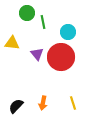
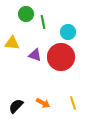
green circle: moved 1 px left, 1 px down
purple triangle: moved 2 px left, 1 px down; rotated 32 degrees counterclockwise
orange arrow: rotated 72 degrees counterclockwise
